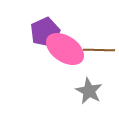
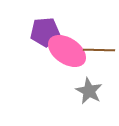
purple pentagon: rotated 20 degrees clockwise
pink ellipse: moved 2 px right, 2 px down
